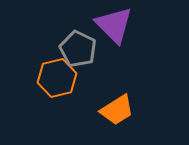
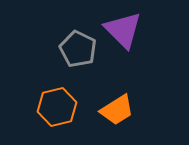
purple triangle: moved 9 px right, 5 px down
orange hexagon: moved 29 px down
